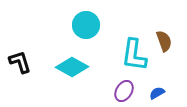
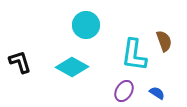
blue semicircle: rotated 63 degrees clockwise
